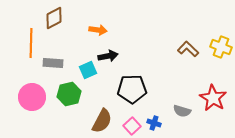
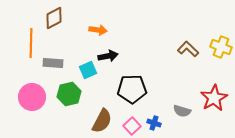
red star: moved 1 px right; rotated 12 degrees clockwise
